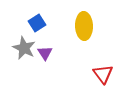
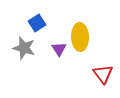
yellow ellipse: moved 4 px left, 11 px down
gray star: rotated 10 degrees counterclockwise
purple triangle: moved 14 px right, 4 px up
